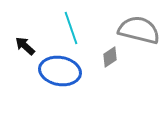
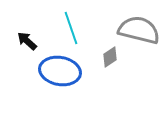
black arrow: moved 2 px right, 5 px up
